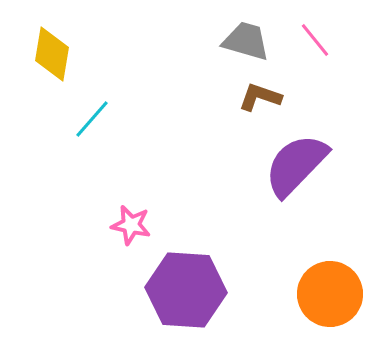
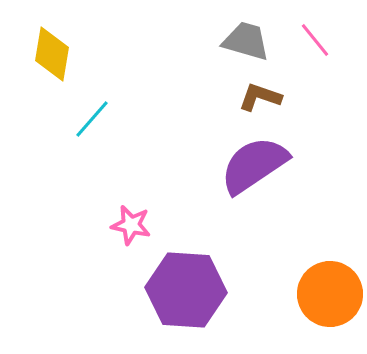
purple semicircle: moved 42 px left; rotated 12 degrees clockwise
